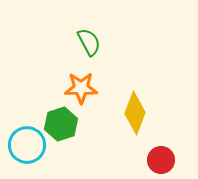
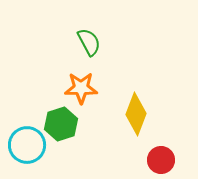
yellow diamond: moved 1 px right, 1 px down
